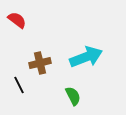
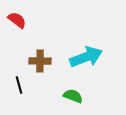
brown cross: moved 2 px up; rotated 15 degrees clockwise
black line: rotated 12 degrees clockwise
green semicircle: rotated 42 degrees counterclockwise
